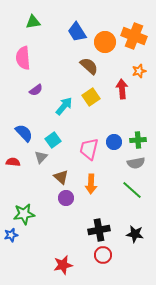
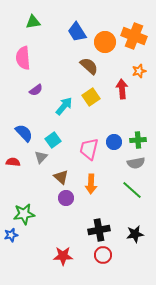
black star: rotated 18 degrees counterclockwise
red star: moved 9 px up; rotated 12 degrees clockwise
